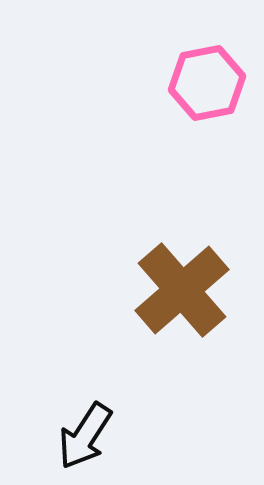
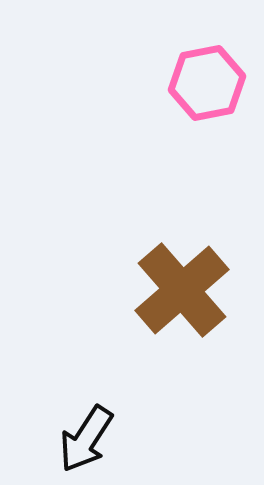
black arrow: moved 1 px right, 3 px down
